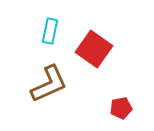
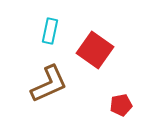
red square: moved 1 px right, 1 px down
red pentagon: moved 3 px up
